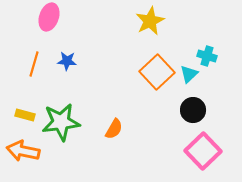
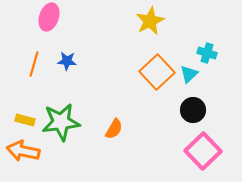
cyan cross: moved 3 px up
yellow rectangle: moved 5 px down
